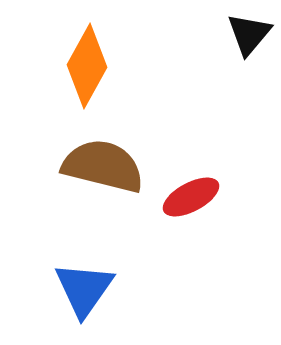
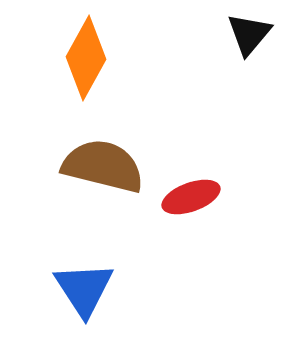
orange diamond: moved 1 px left, 8 px up
red ellipse: rotated 8 degrees clockwise
blue triangle: rotated 8 degrees counterclockwise
